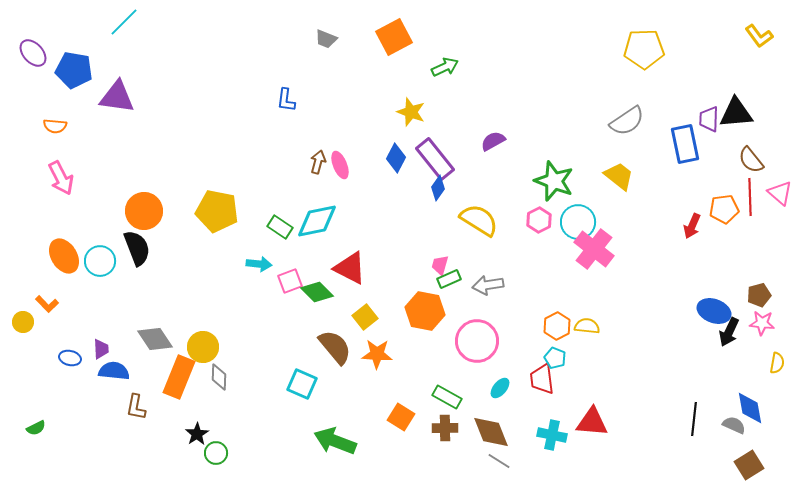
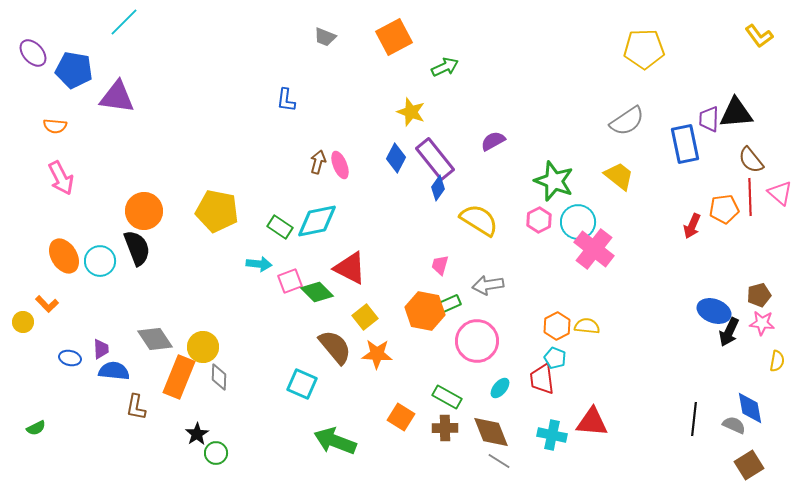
gray trapezoid at (326, 39): moved 1 px left, 2 px up
green rectangle at (449, 279): moved 25 px down
yellow semicircle at (777, 363): moved 2 px up
